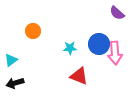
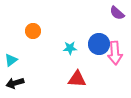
red triangle: moved 2 px left, 3 px down; rotated 18 degrees counterclockwise
